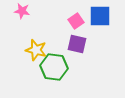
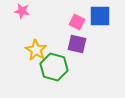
pink square: moved 1 px right, 1 px down; rotated 28 degrees counterclockwise
yellow star: rotated 15 degrees clockwise
green hexagon: rotated 8 degrees clockwise
